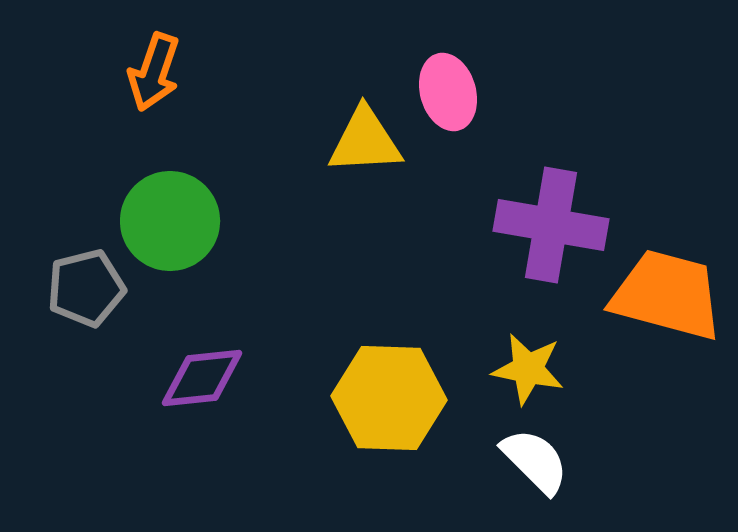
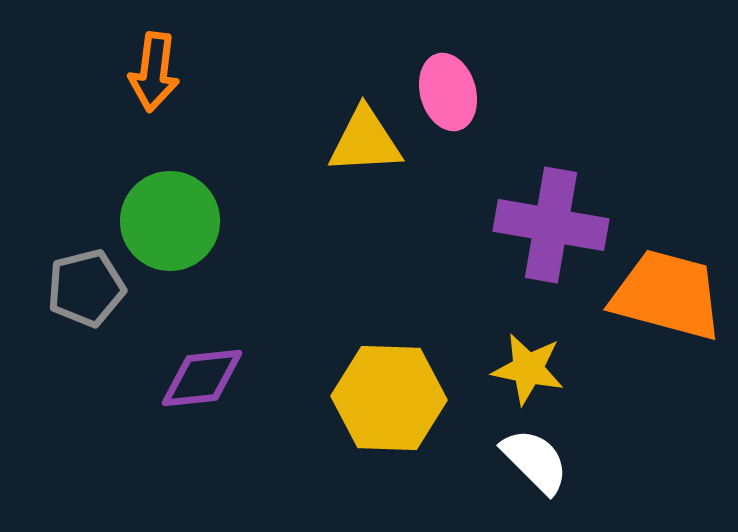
orange arrow: rotated 12 degrees counterclockwise
